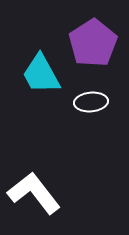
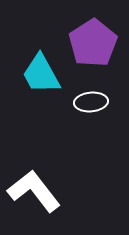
white L-shape: moved 2 px up
